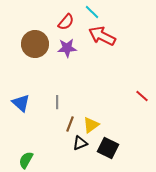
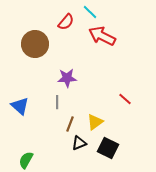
cyan line: moved 2 px left
purple star: moved 30 px down
red line: moved 17 px left, 3 px down
blue triangle: moved 1 px left, 3 px down
yellow triangle: moved 4 px right, 3 px up
black triangle: moved 1 px left
